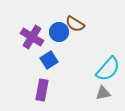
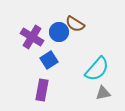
cyan semicircle: moved 11 px left
